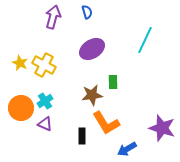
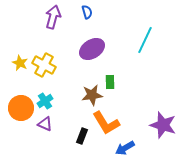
green rectangle: moved 3 px left
purple star: moved 1 px right, 3 px up
black rectangle: rotated 21 degrees clockwise
blue arrow: moved 2 px left, 1 px up
